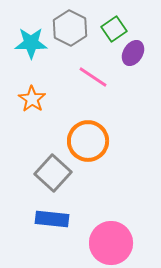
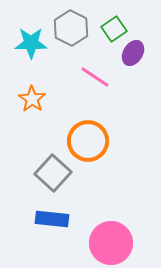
gray hexagon: moved 1 px right
pink line: moved 2 px right
